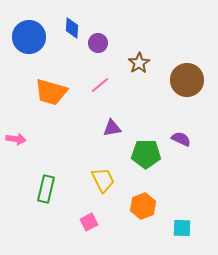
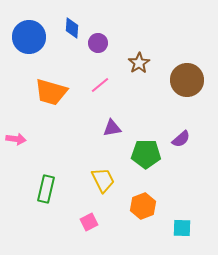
purple semicircle: rotated 114 degrees clockwise
